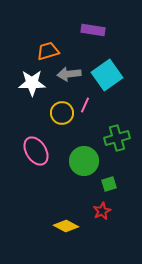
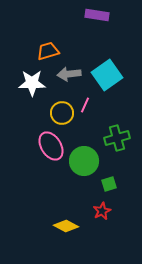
purple rectangle: moved 4 px right, 15 px up
pink ellipse: moved 15 px right, 5 px up
